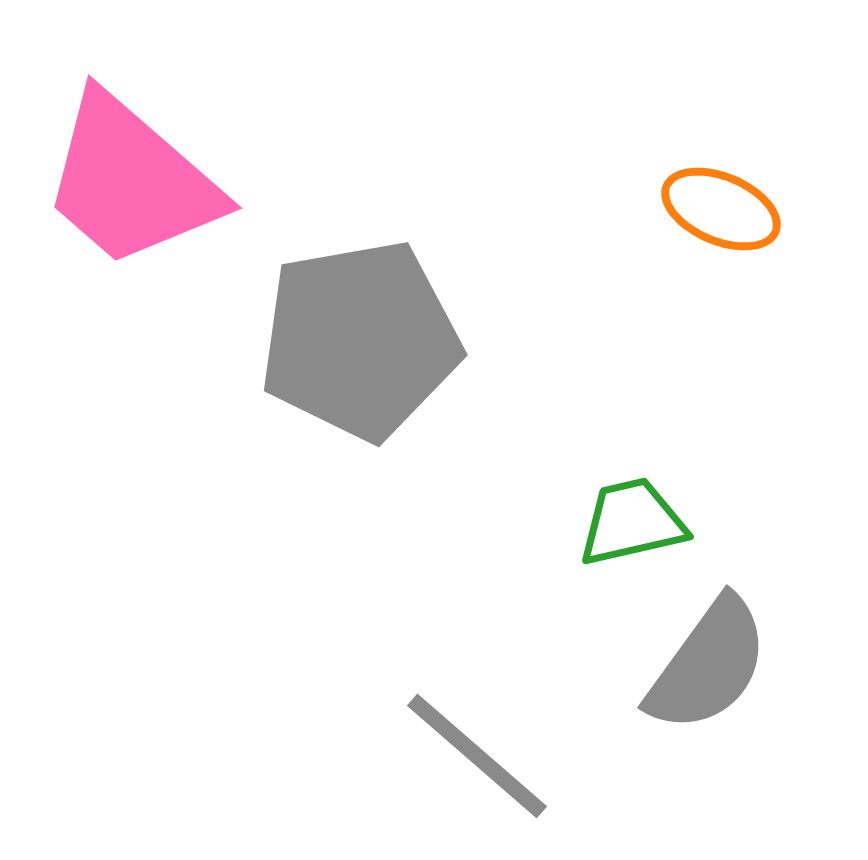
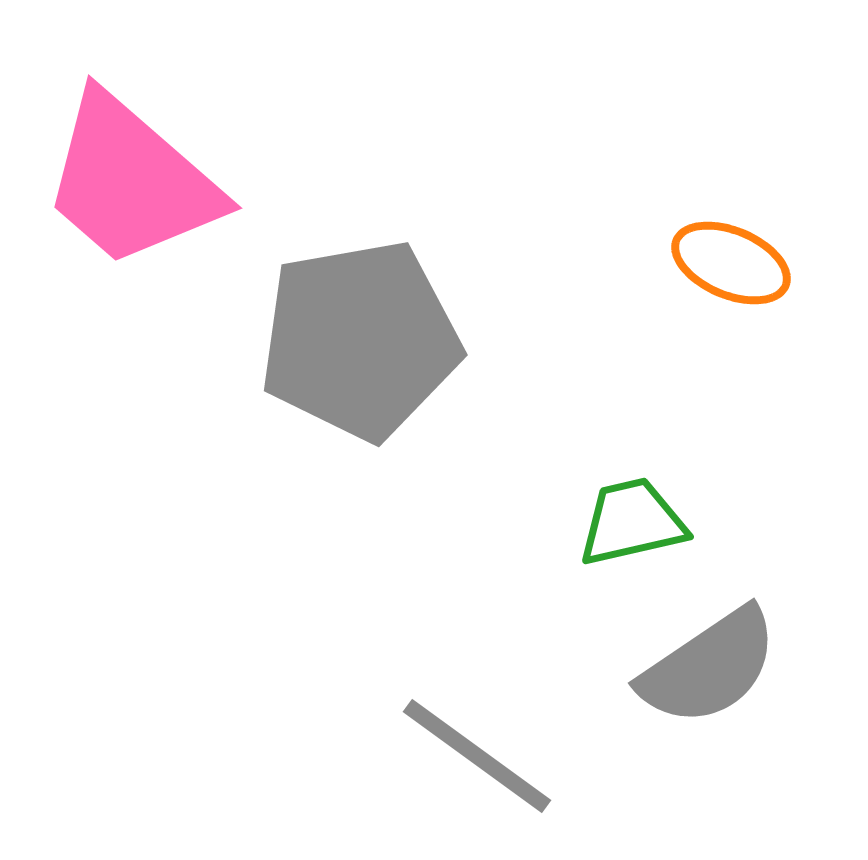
orange ellipse: moved 10 px right, 54 px down
gray semicircle: moved 1 px right, 2 px down; rotated 20 degrees clockwise
gray line: rotated 5 degrees counterclockwise
